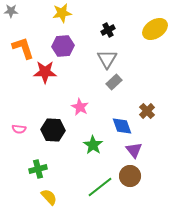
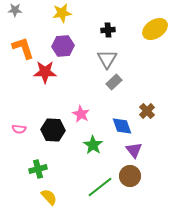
gray star: moved 4 px right, 1 px up
black cross: rotated 24 degrees clockwise
pink star: moved 1 px right, 7 px down
